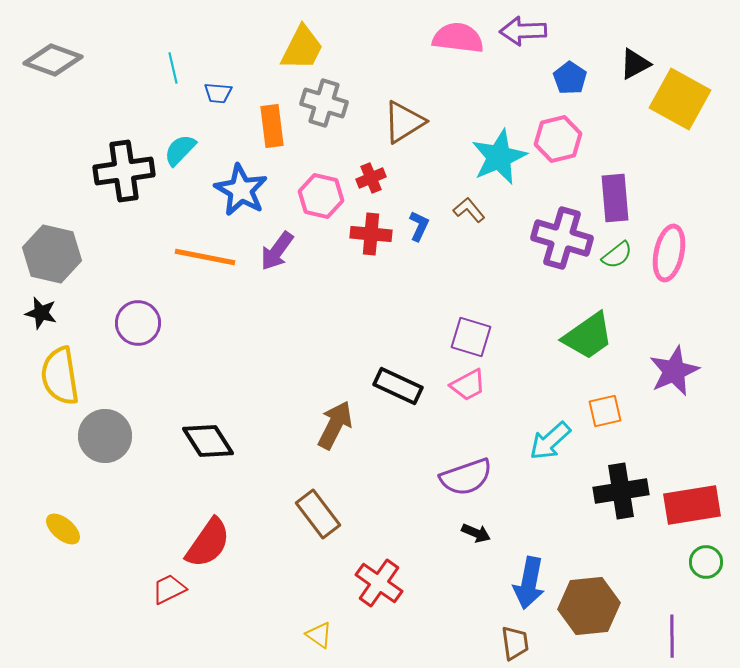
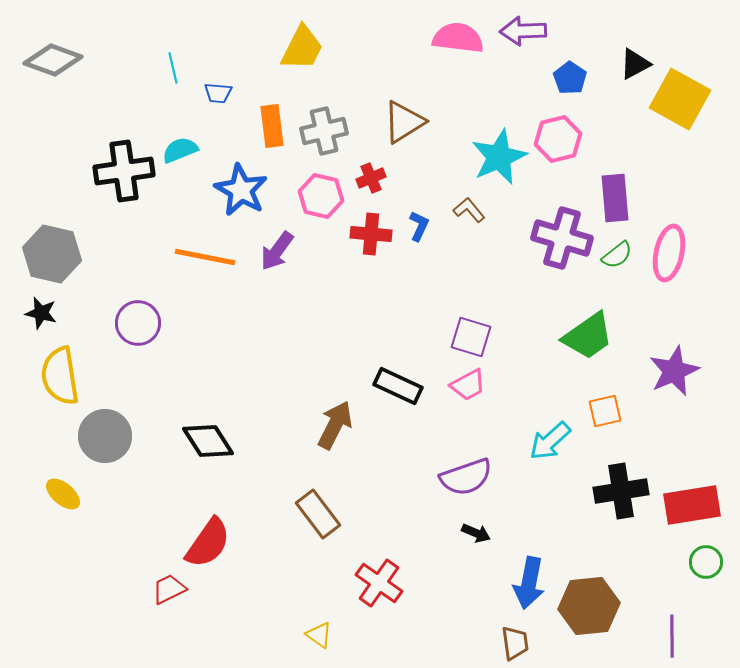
gray cross at (324, 103): moved 28 px down; rotated 30 degrees counterclockwise
cyan semicircle at (180, 150): rotated 24 degrees clockwise
yellow ellipse at (63, 529): moved 35 px up
